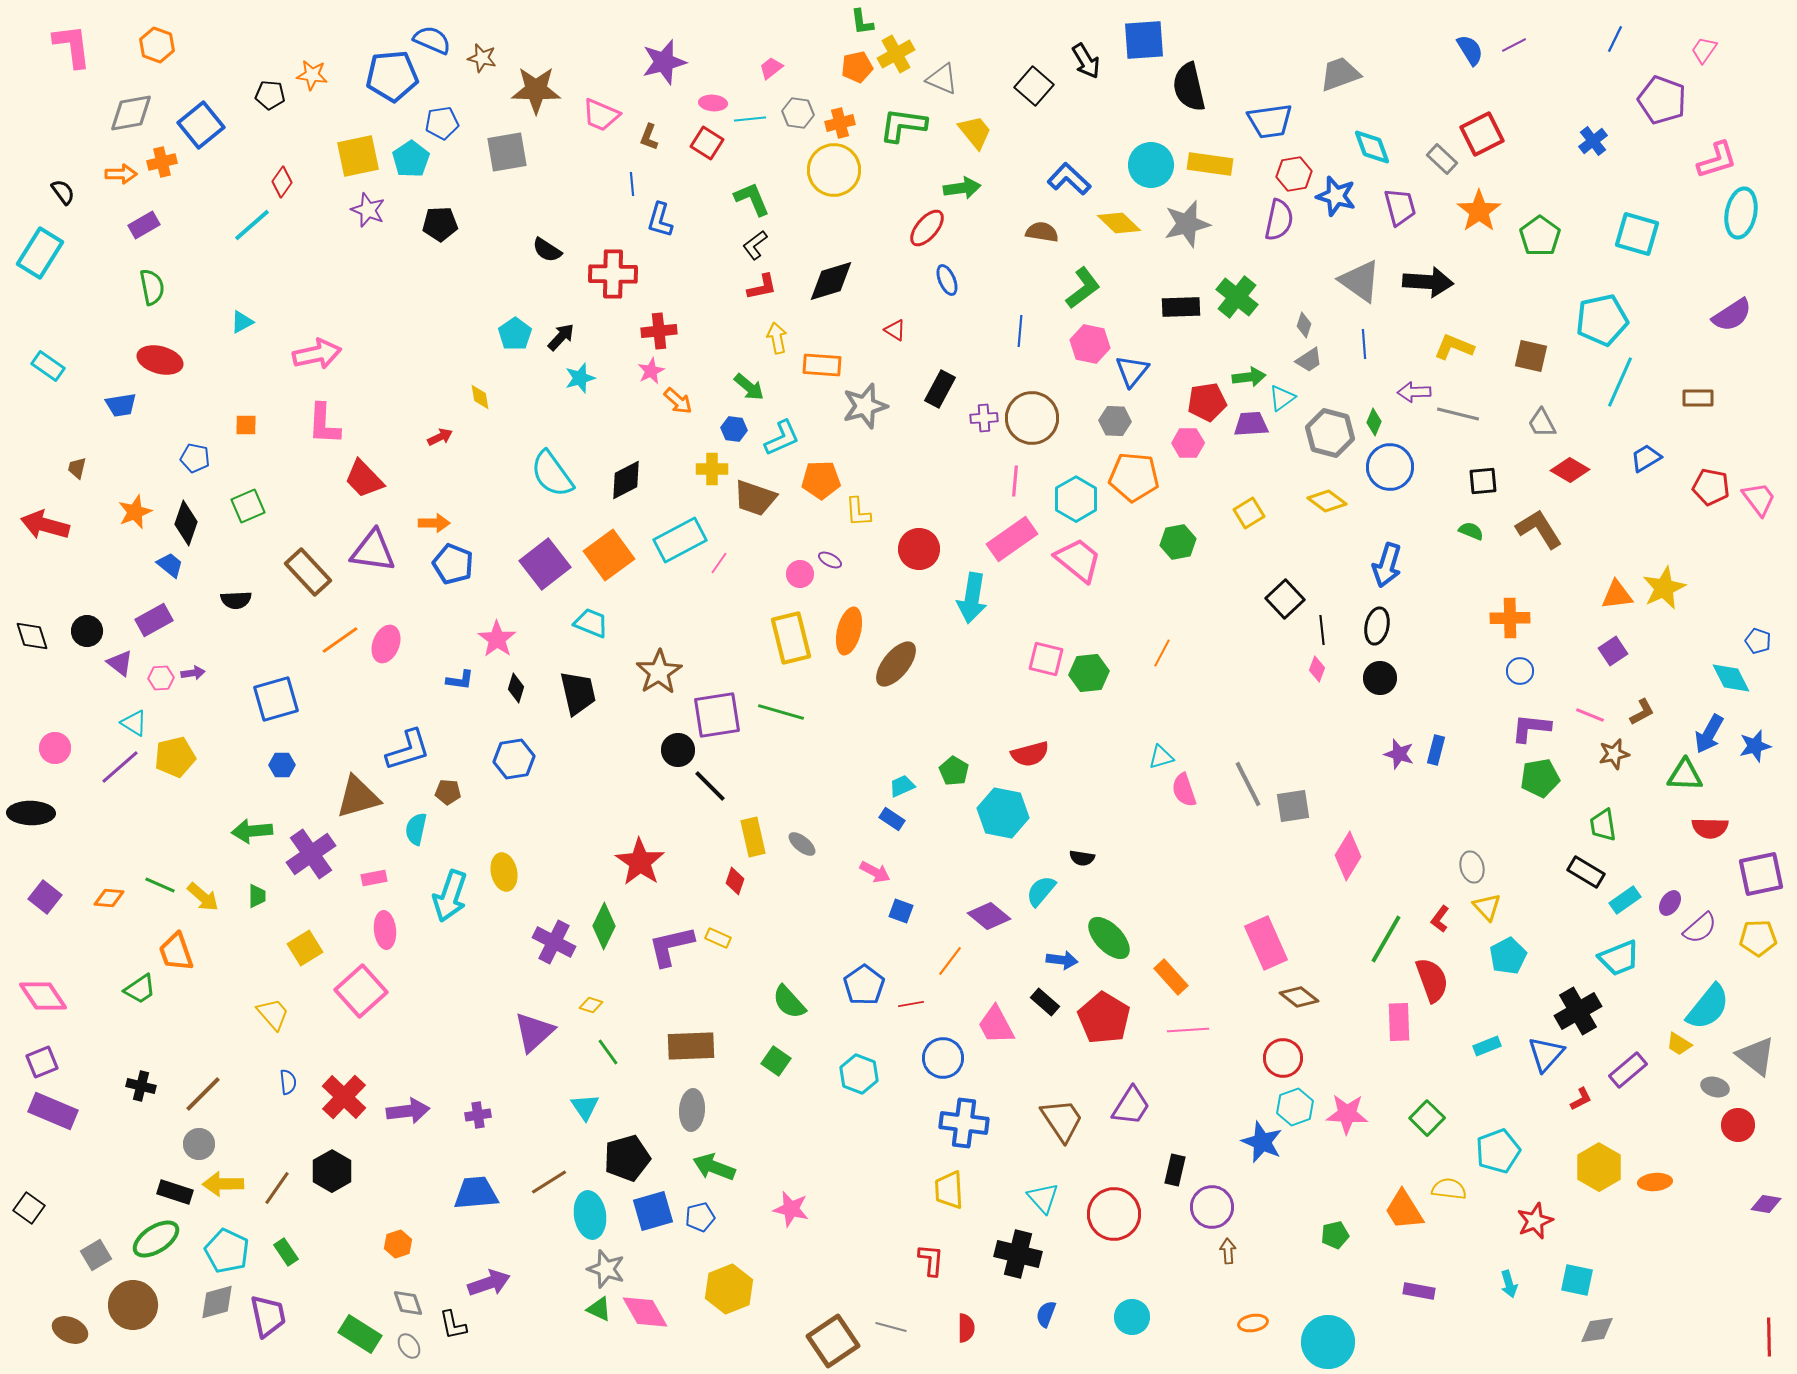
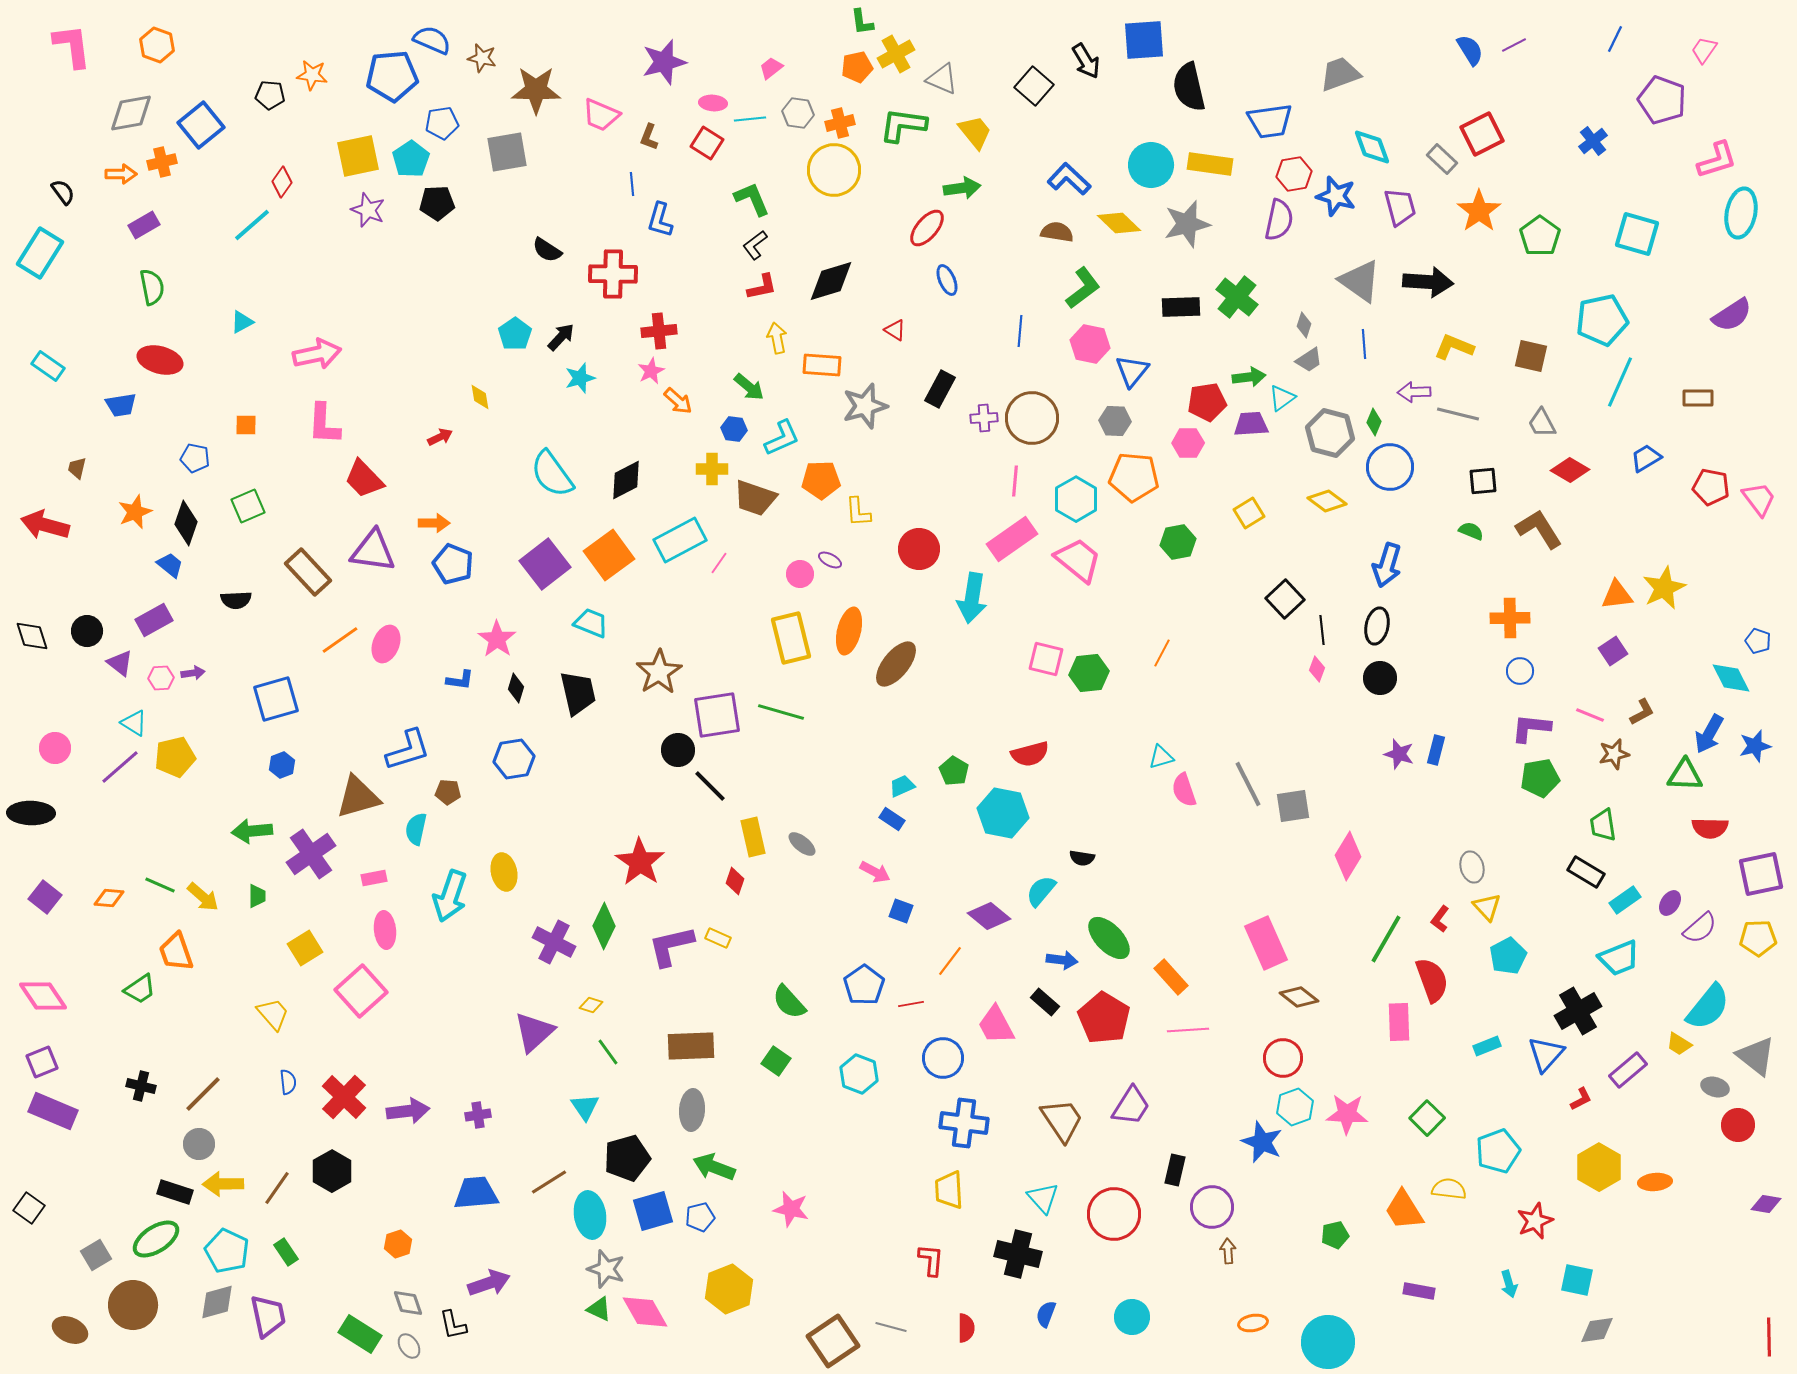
black pentagon at (440, 224): moved 3 px left, 21 px up
brown semicircle at (1042, 232): moved 15 px right
blue hexagon at (282, 765): rotated 20 degrees counterclockwise
